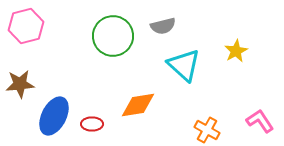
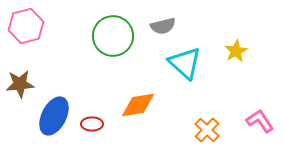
cyan triangle: moved 1 px right, 2 px up
orange cross: rotated 15 degrees clockwise
